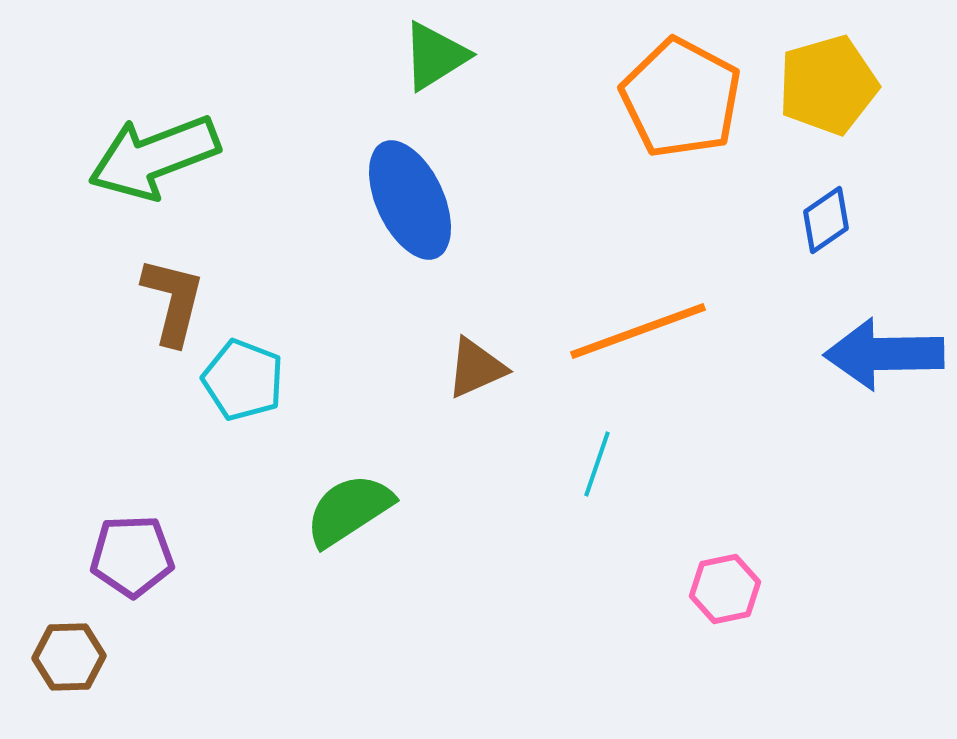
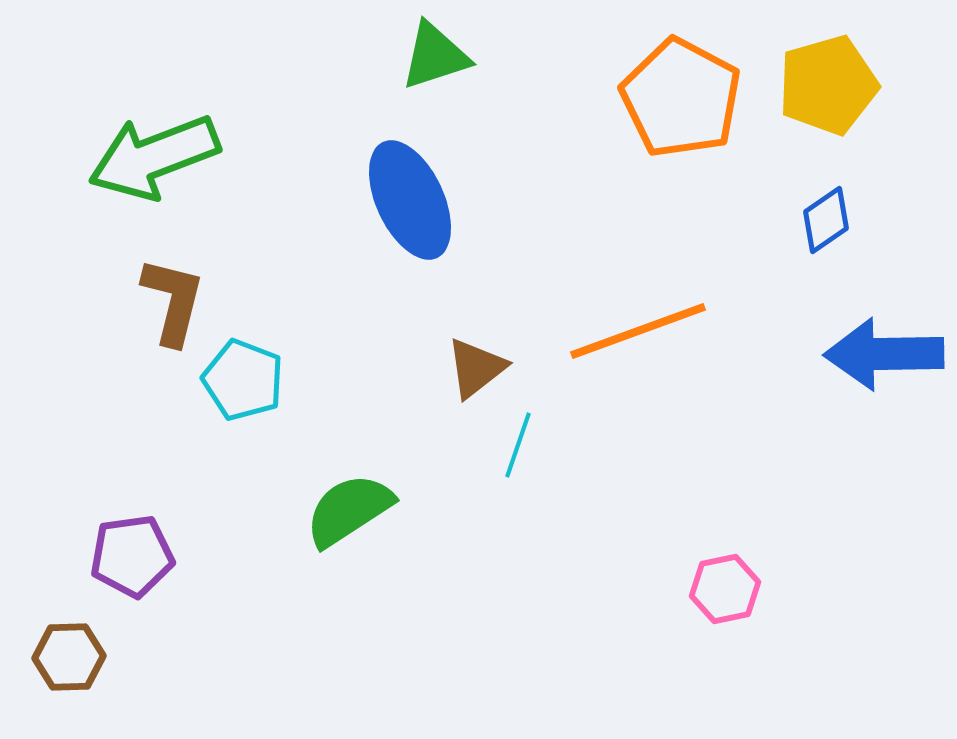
green triangle: rotated 14 degrees clockwise
brown triangle: rotated 14 degrees counterclockwise
cyan line: moved 79 px left, 19 px up
purple pentagon: rotated 6 degrees counterclockwise
